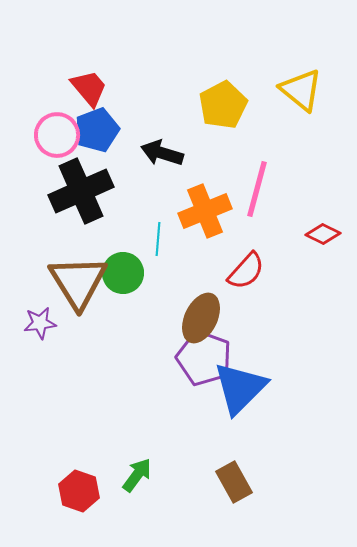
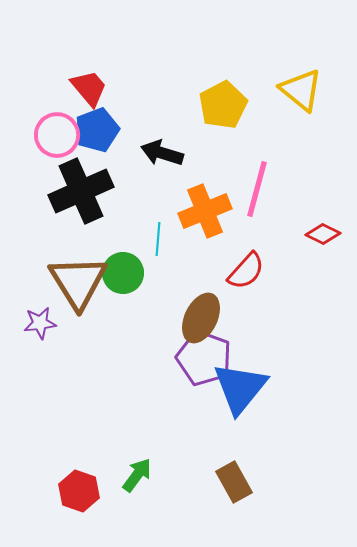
blue triangle: rotated 6 degrees counterclockwise
